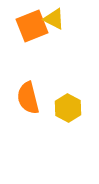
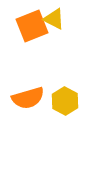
orange semicircle: rotated 92 degrees counterclockwise
yellow hexagon: moved 3 px left, 7 px up
